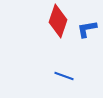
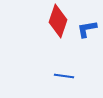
blue line: rotated 12 degrees counterclockwise
